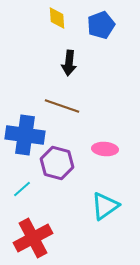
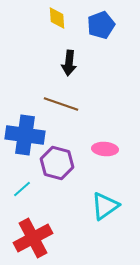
brown line: moved 1 px left, 2 px up
